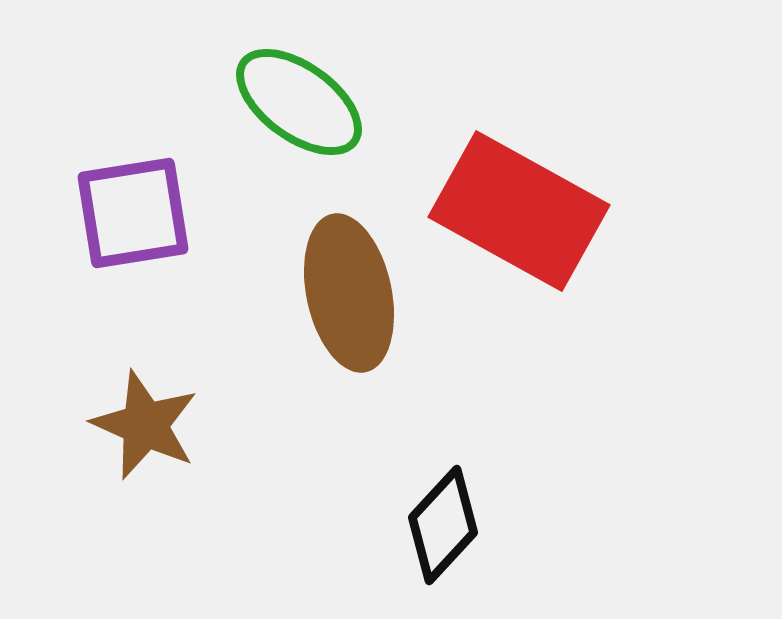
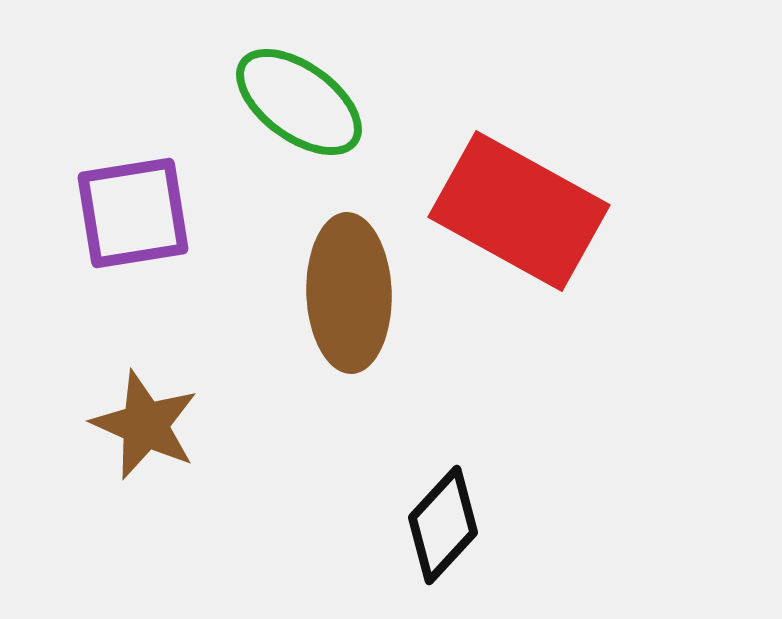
brown ellipse: rotated 10 degrees clockwise
